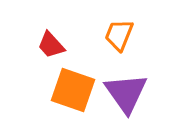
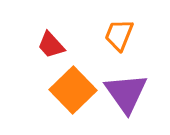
orange square: rotated 27 degrees clockwise
